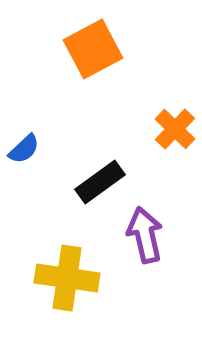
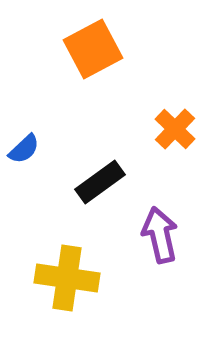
purple arrow: moved 15 px right
